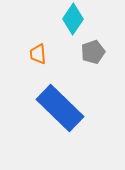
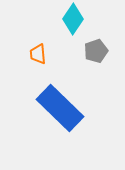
gray pentagon: moved 3 px right, 1 px up
